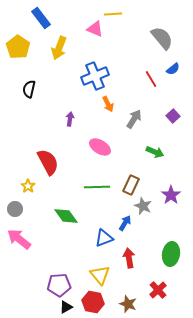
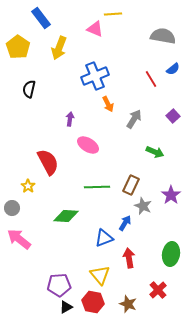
gray semicircle: moved 1 px right, 2 px up; rotated 40 degrees counterclockwise
pink ellipse: moved 12 px left, 2 px up
gray circle: moved 3 px left, 1 px up
green diamond: rotated 50 degrees counterclockwise
